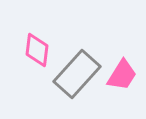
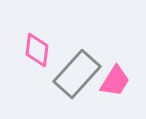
pink trapezoid: moved 7 px left, 6 px down
